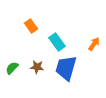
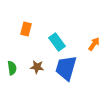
orange rectangle: moved 5 px left, 3 px down; rotated 48 degrees clockwise
green semicircle: rotated 128 degrees clockwise
